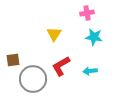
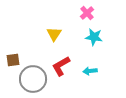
pink cross: rotated 32 degrees counterclockwise
